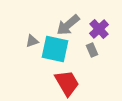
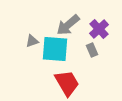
cyan square: rotated 8 degrees counterclockwise
